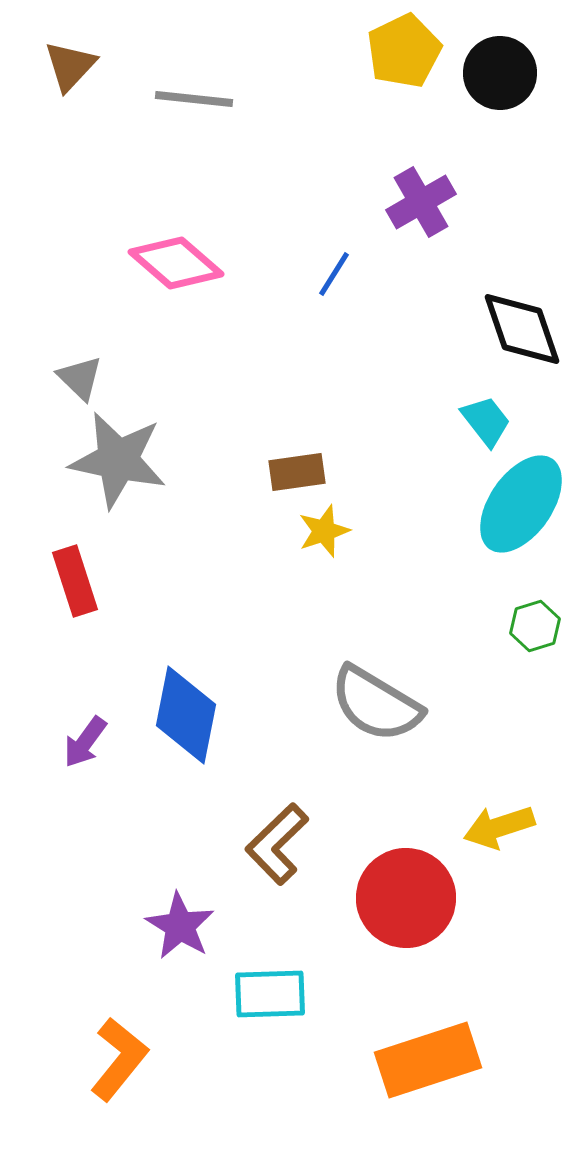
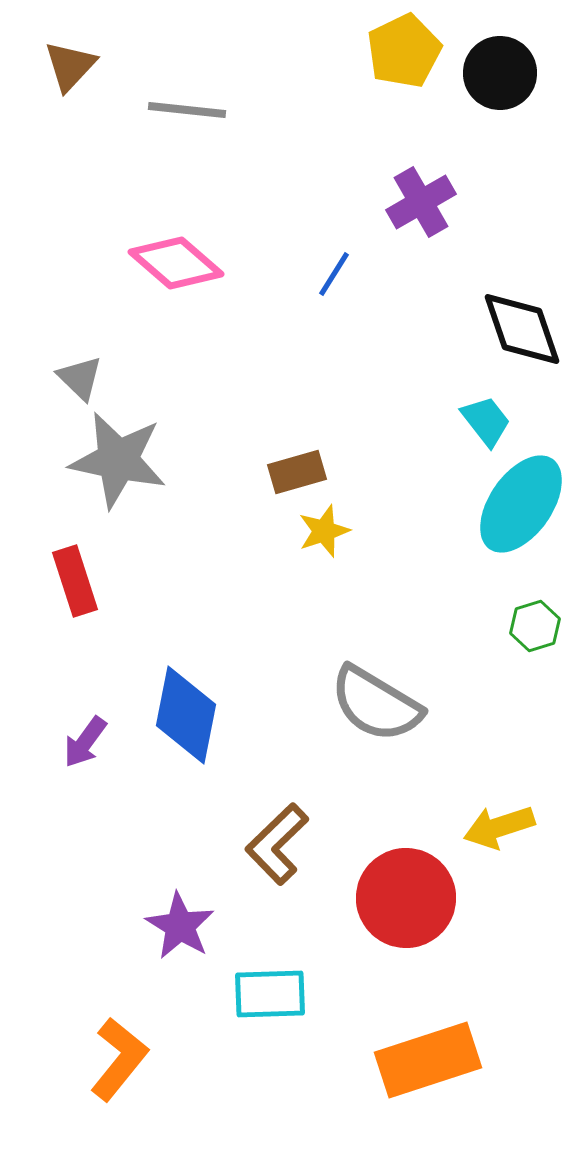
gray line: moved 7 px left, 11 px down
brown rectangle: rotated 8 degrees counterclockwise
